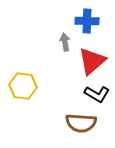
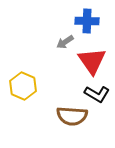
gray arrow: rotated 114 degrees counterclockwise
red triangle: rotated 24 degrees counterclockwise
yellow hexagon: rotated 16 degrees clockwise
brown semicircle: moved 9 px left, 7 px up
